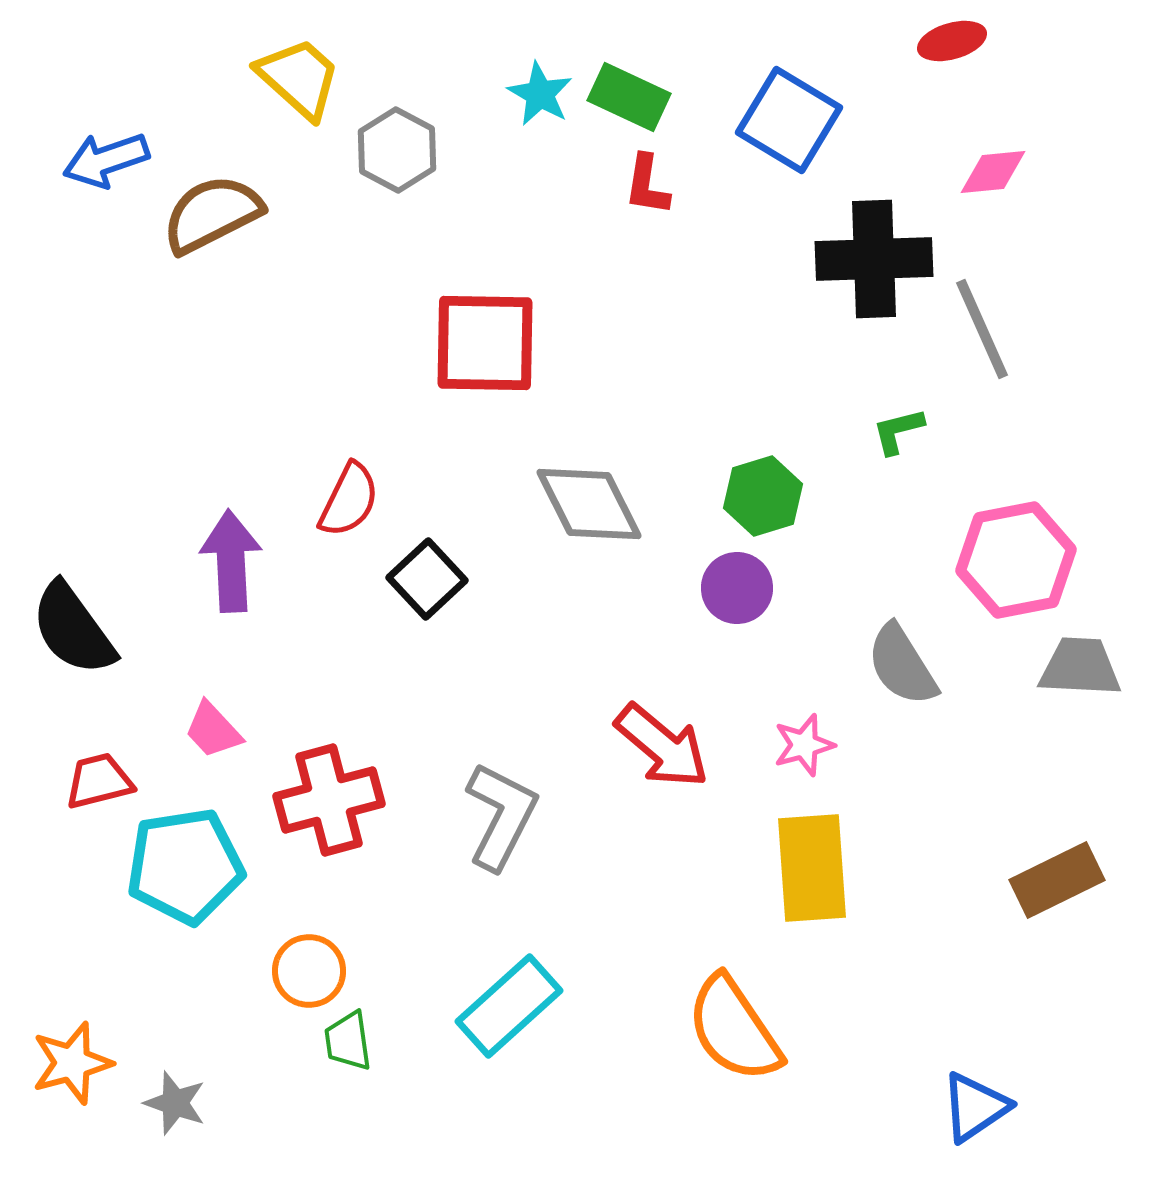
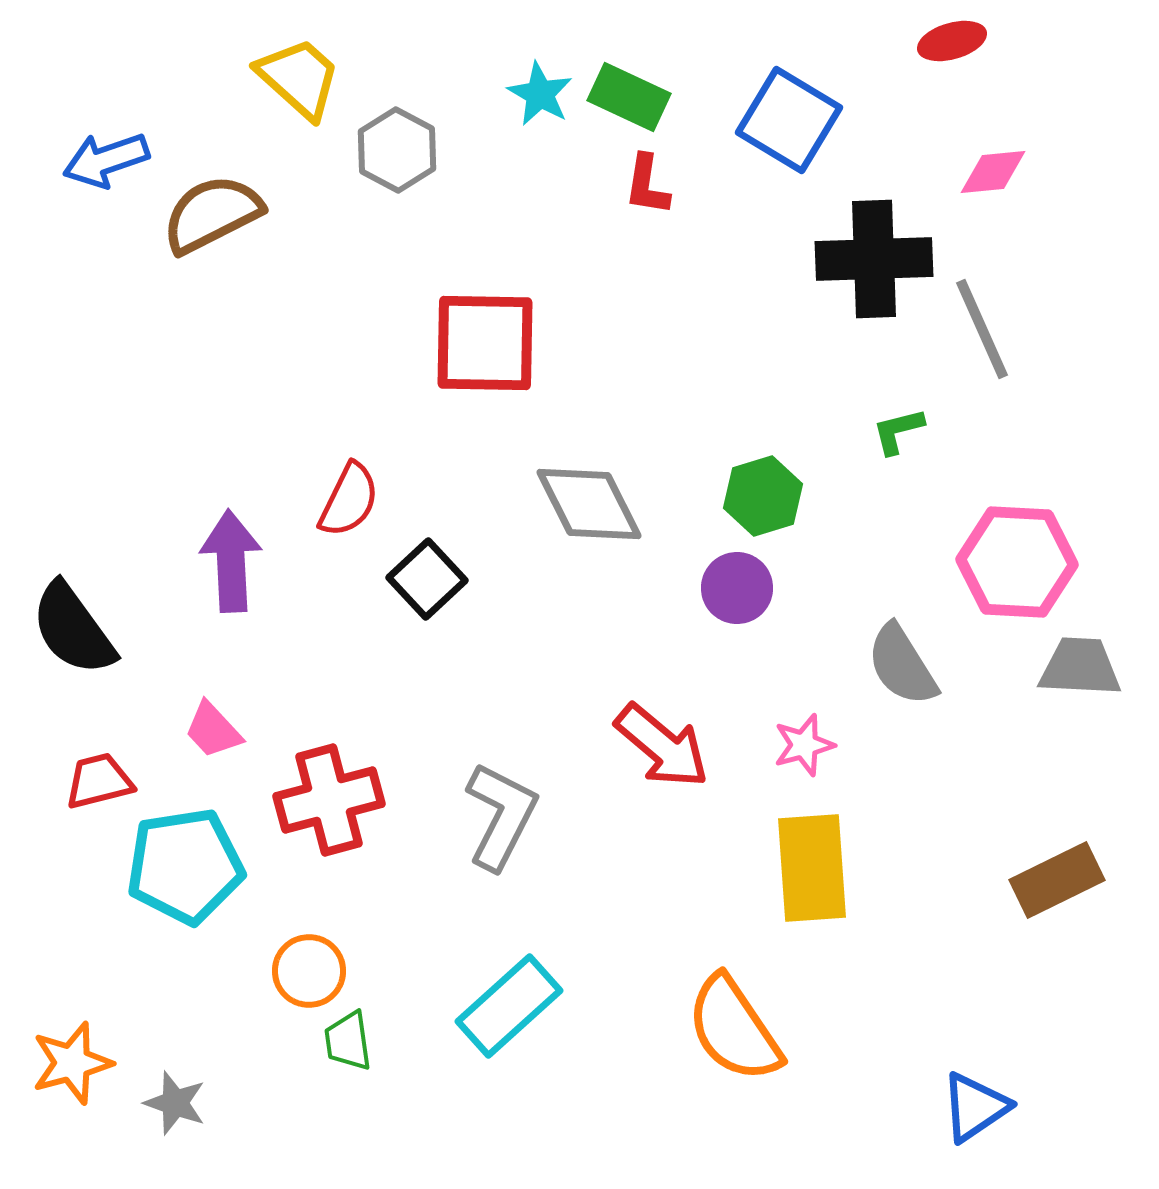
pink hexagon: moved 1 px right, 2 px down; rotated 14 degrees clockwise
